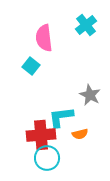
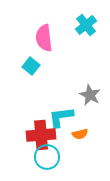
cyan circle: moved 1 px up
